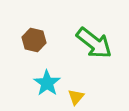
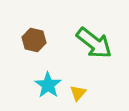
cyan star: moved 1 px right, 2 px down
yellow triangle: moved 2 px right, 4 px up
